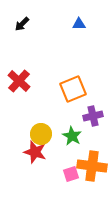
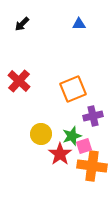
green star: rotated 24 degrees clockwise
red star: moved 25 px right, 2 px down; rotated 20 degrees clockwise
pink square: moved 13 px right, 28 px up
